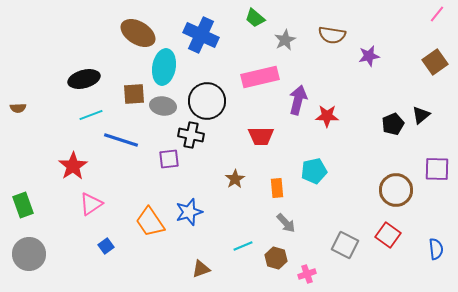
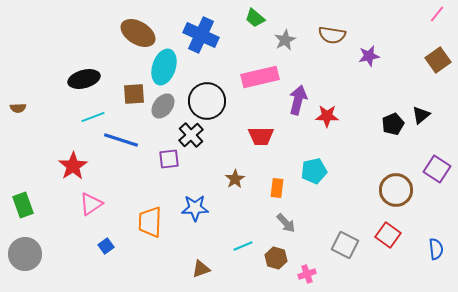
brown square at (435, 62): moved 3 px right, 2 px up
cyan ellipse at (164, 67): rotated 8 degrees clockwise
gray ellipse at (163, 106): rotated 60 degrees counterclockwise
cyan line at (91, 115): moved 2 px right, 2 px down
black cross at (191, 135): rotated 35 degrees clockwise
purple square at (437, 169): rotated 32 degrees clockwise
orange rectangle at (277, 188): rotated 12 degrees clockwise
blue star at (189, 212): moved 6 px right, 4 px up; rotated 16 degrees clockwise
orange trapezoid at (150, 222): rotated 36 degrees clockwise
gray circle at (29, 254): moved 4 px left
